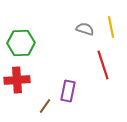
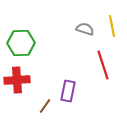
yellow line: moved 1 px right, 1 px up
